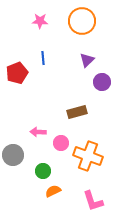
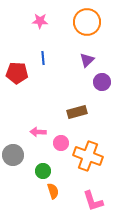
orange circle: moved 5 px right, 1 px down
red pentagon: rotated 25 degrees clockwise
orange semicircle: rotated 98 degrees clockwise
